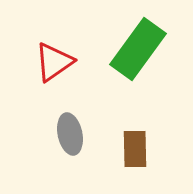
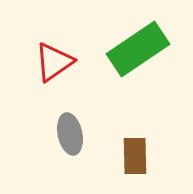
green rectangle: rotated 20 degrees clockwise
brown rectangle: moved 7 px down
